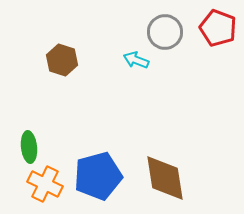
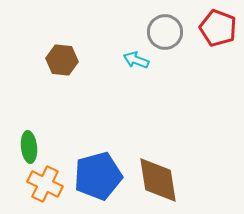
brown hexagon: rotated 12 degrees counterclockwise
brown diamond: moved 7 px left, 2 px down
